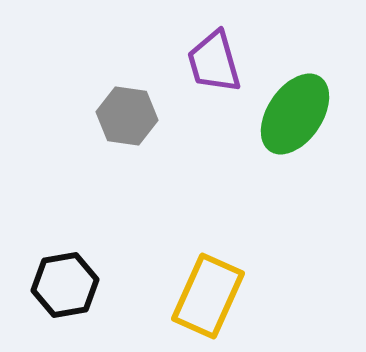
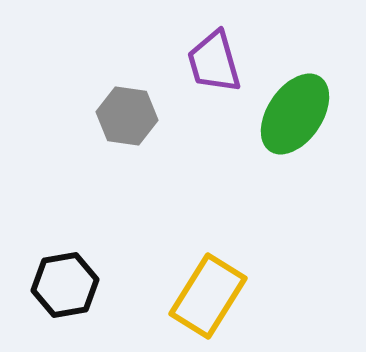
yellow rectangle: rotated 8 degrees clockwise
